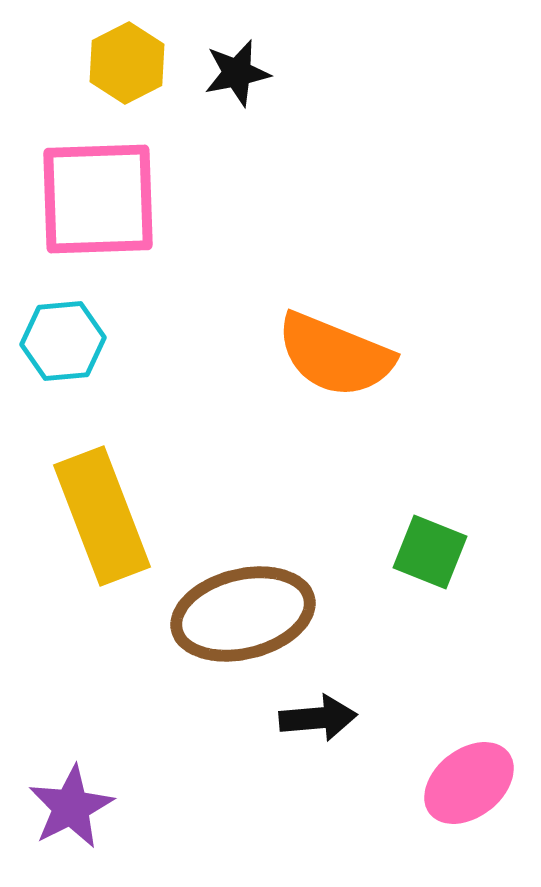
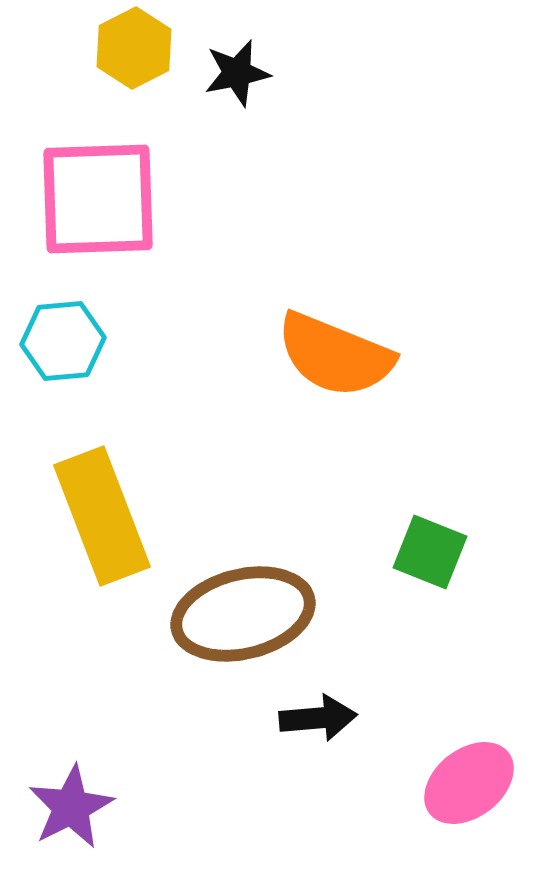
yellow hexagon: moved 7 px right, 15 px up
